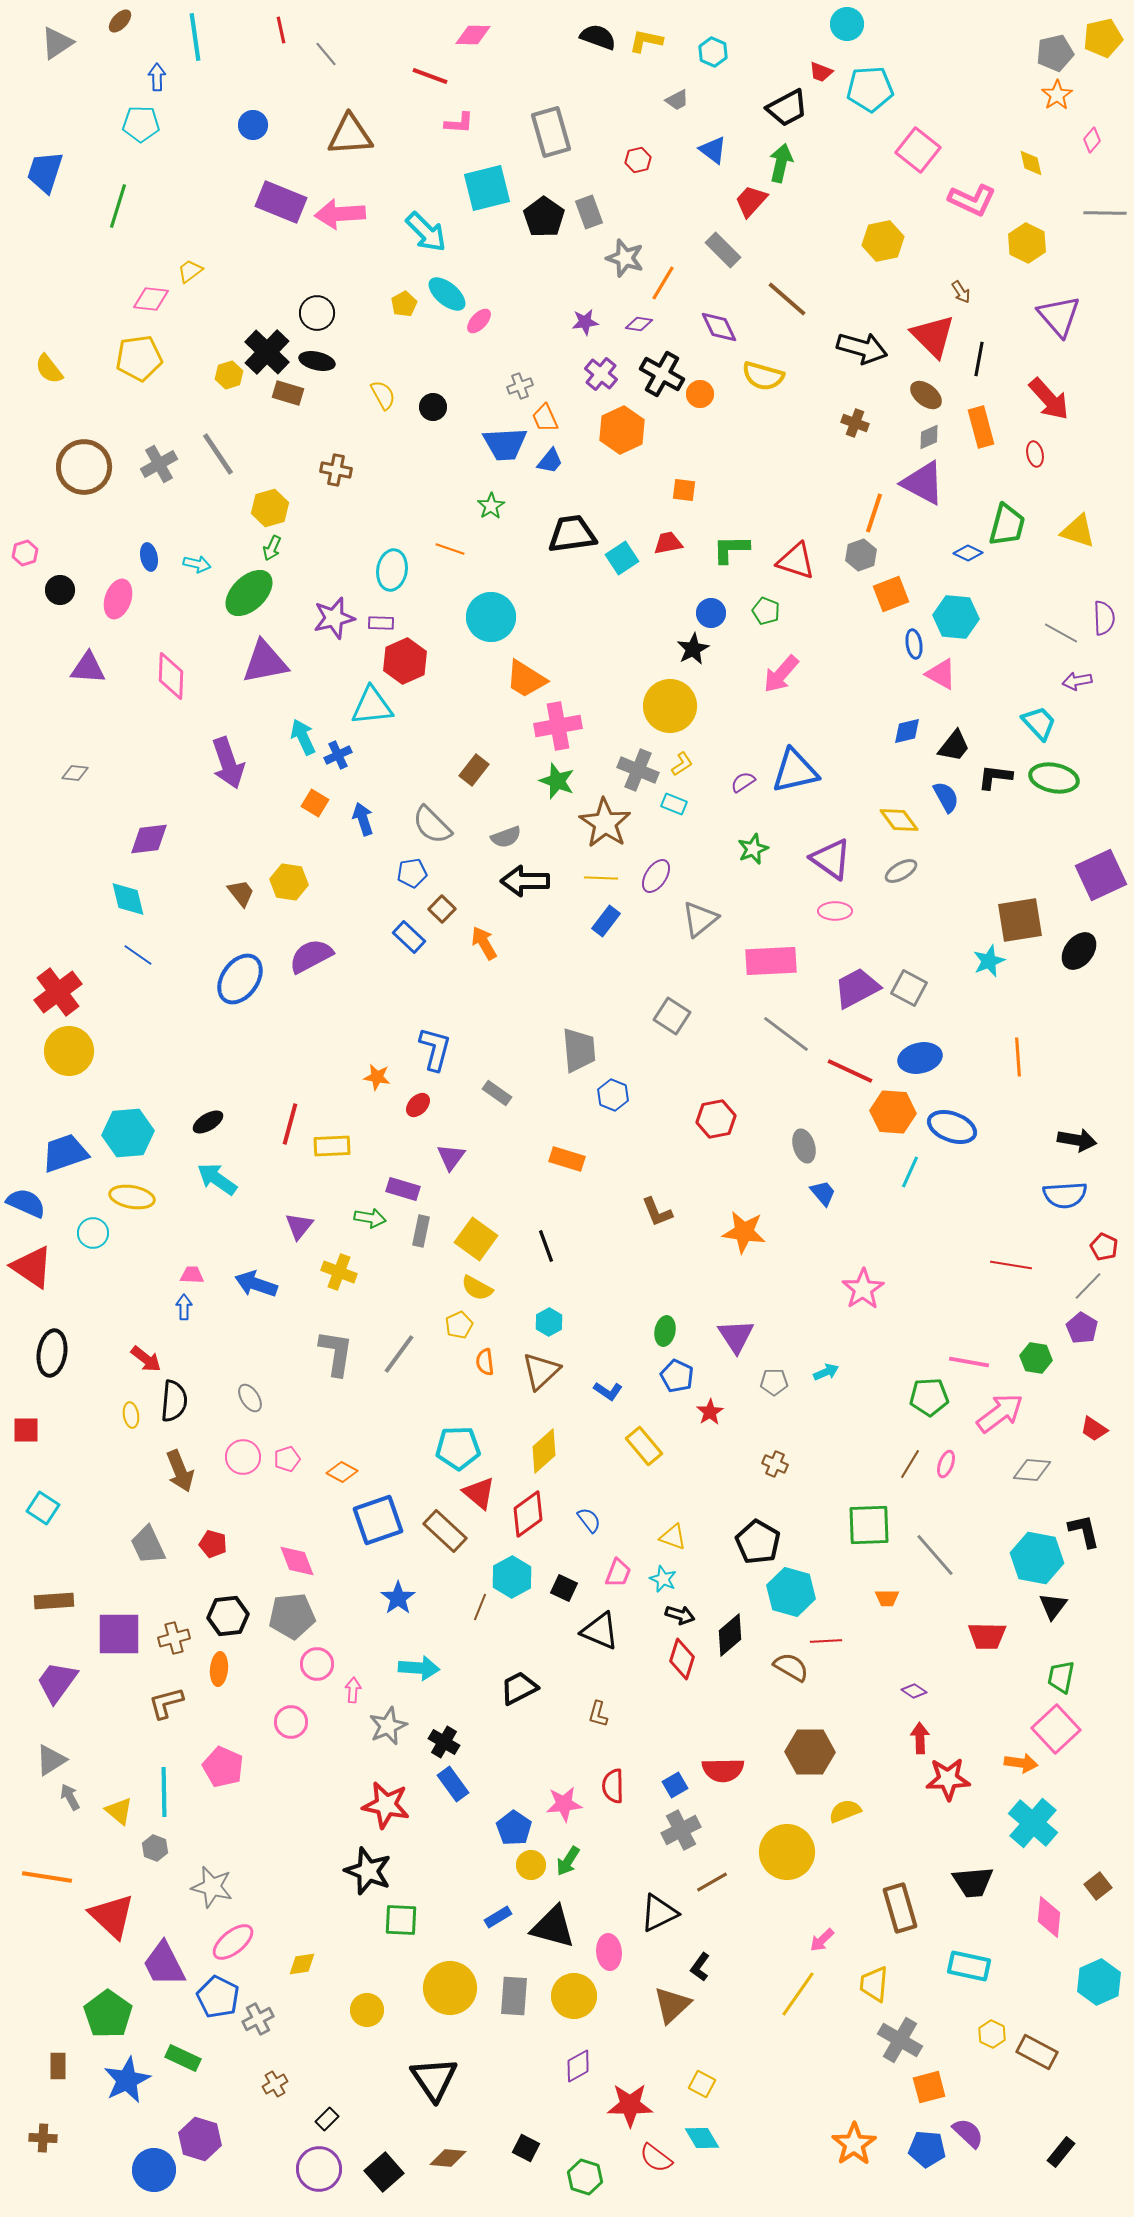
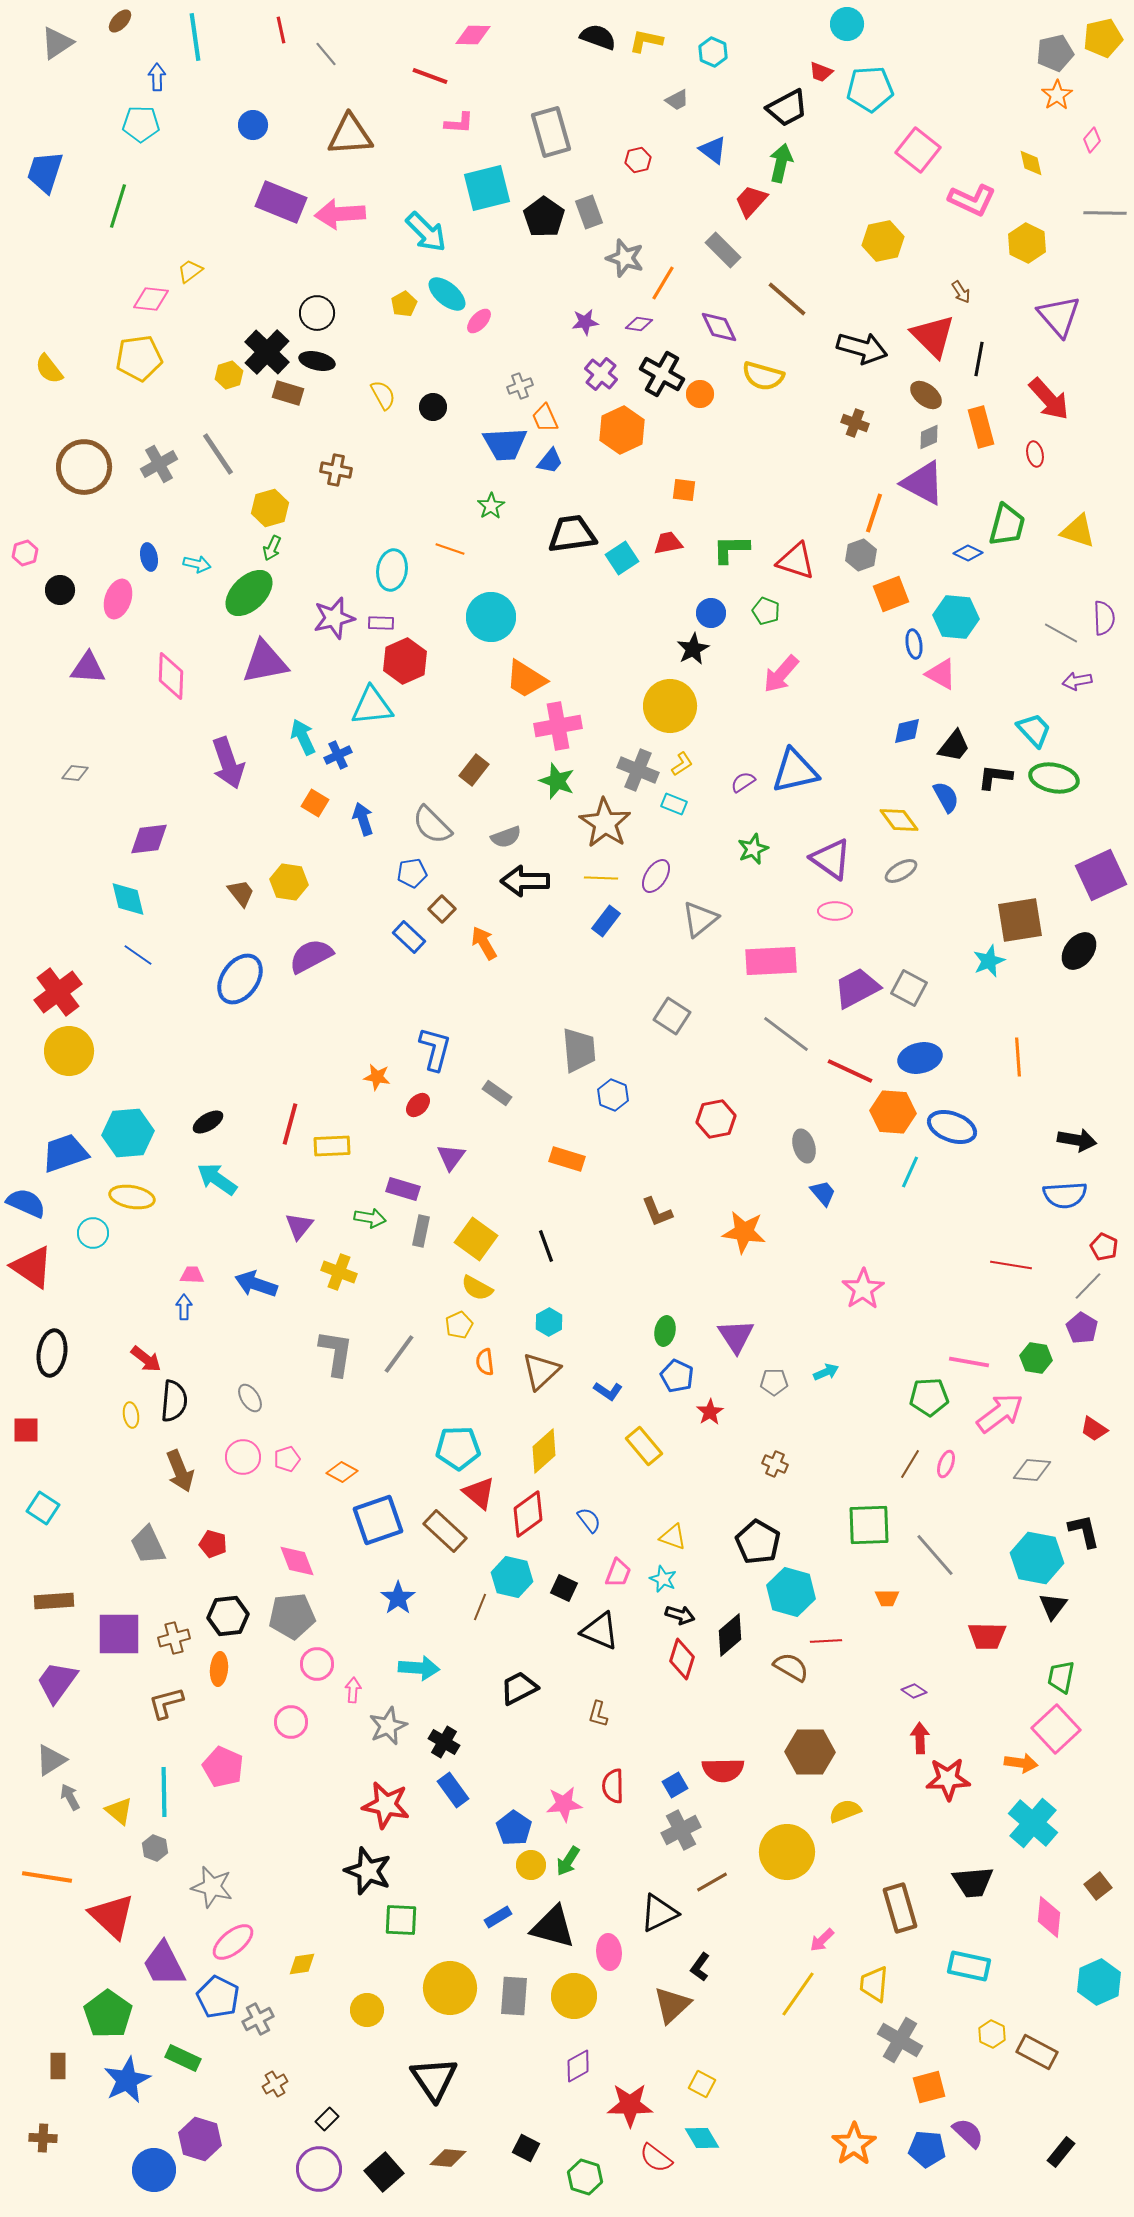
cyan trapezoid at (1039, 723): moved 5 px left, 7 px down
cyan hexagon at (512, 1577): rotated 18 degrees counterclockwise
blue rectangle at (453, 1784): moved 6 px down
